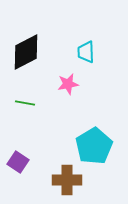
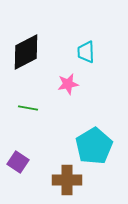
green line: moved 3 px right, 5 px down
